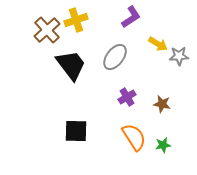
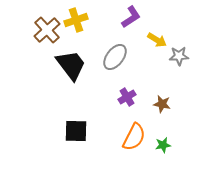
yellow arrow: moved 1 px left, 4 px up
orange semicircle: rotated 60 degrees clockwise
